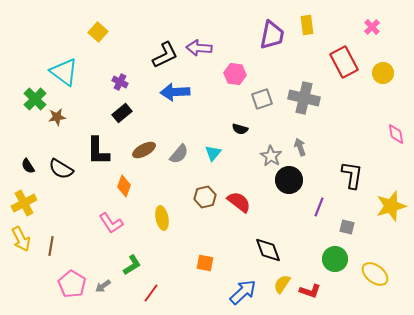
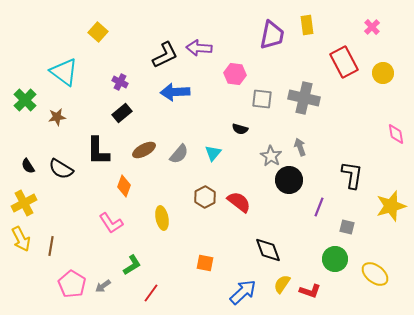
green cross at (35, 99): moved 10 px left, 1 px down
gray square at (262, 99): rotated 25 degrees clockwise
brown hexagon at (205, 197): rotated 15 degrees counterclockwise
